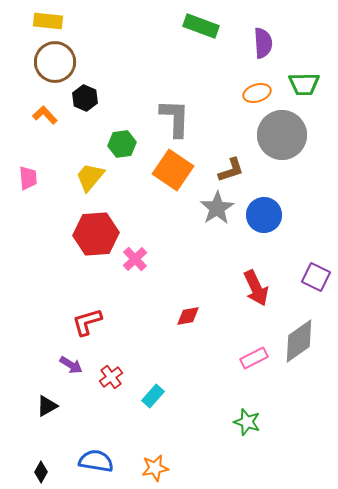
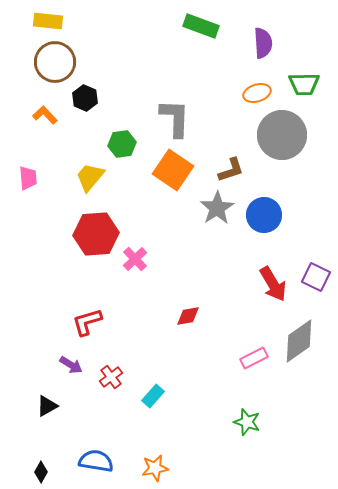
red arrow: moved 17 px right, 4 px up; rotated 6 degrees counterclockwise
